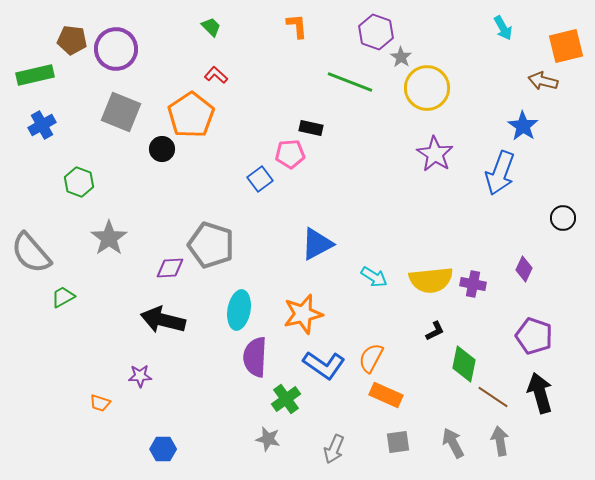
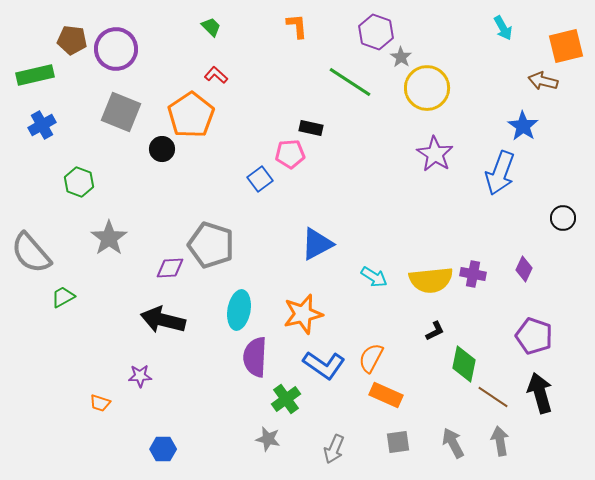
green line at (350, 82): rotated 12 degrees clockwise
purple cross at (473, 284): moved 10 px up
